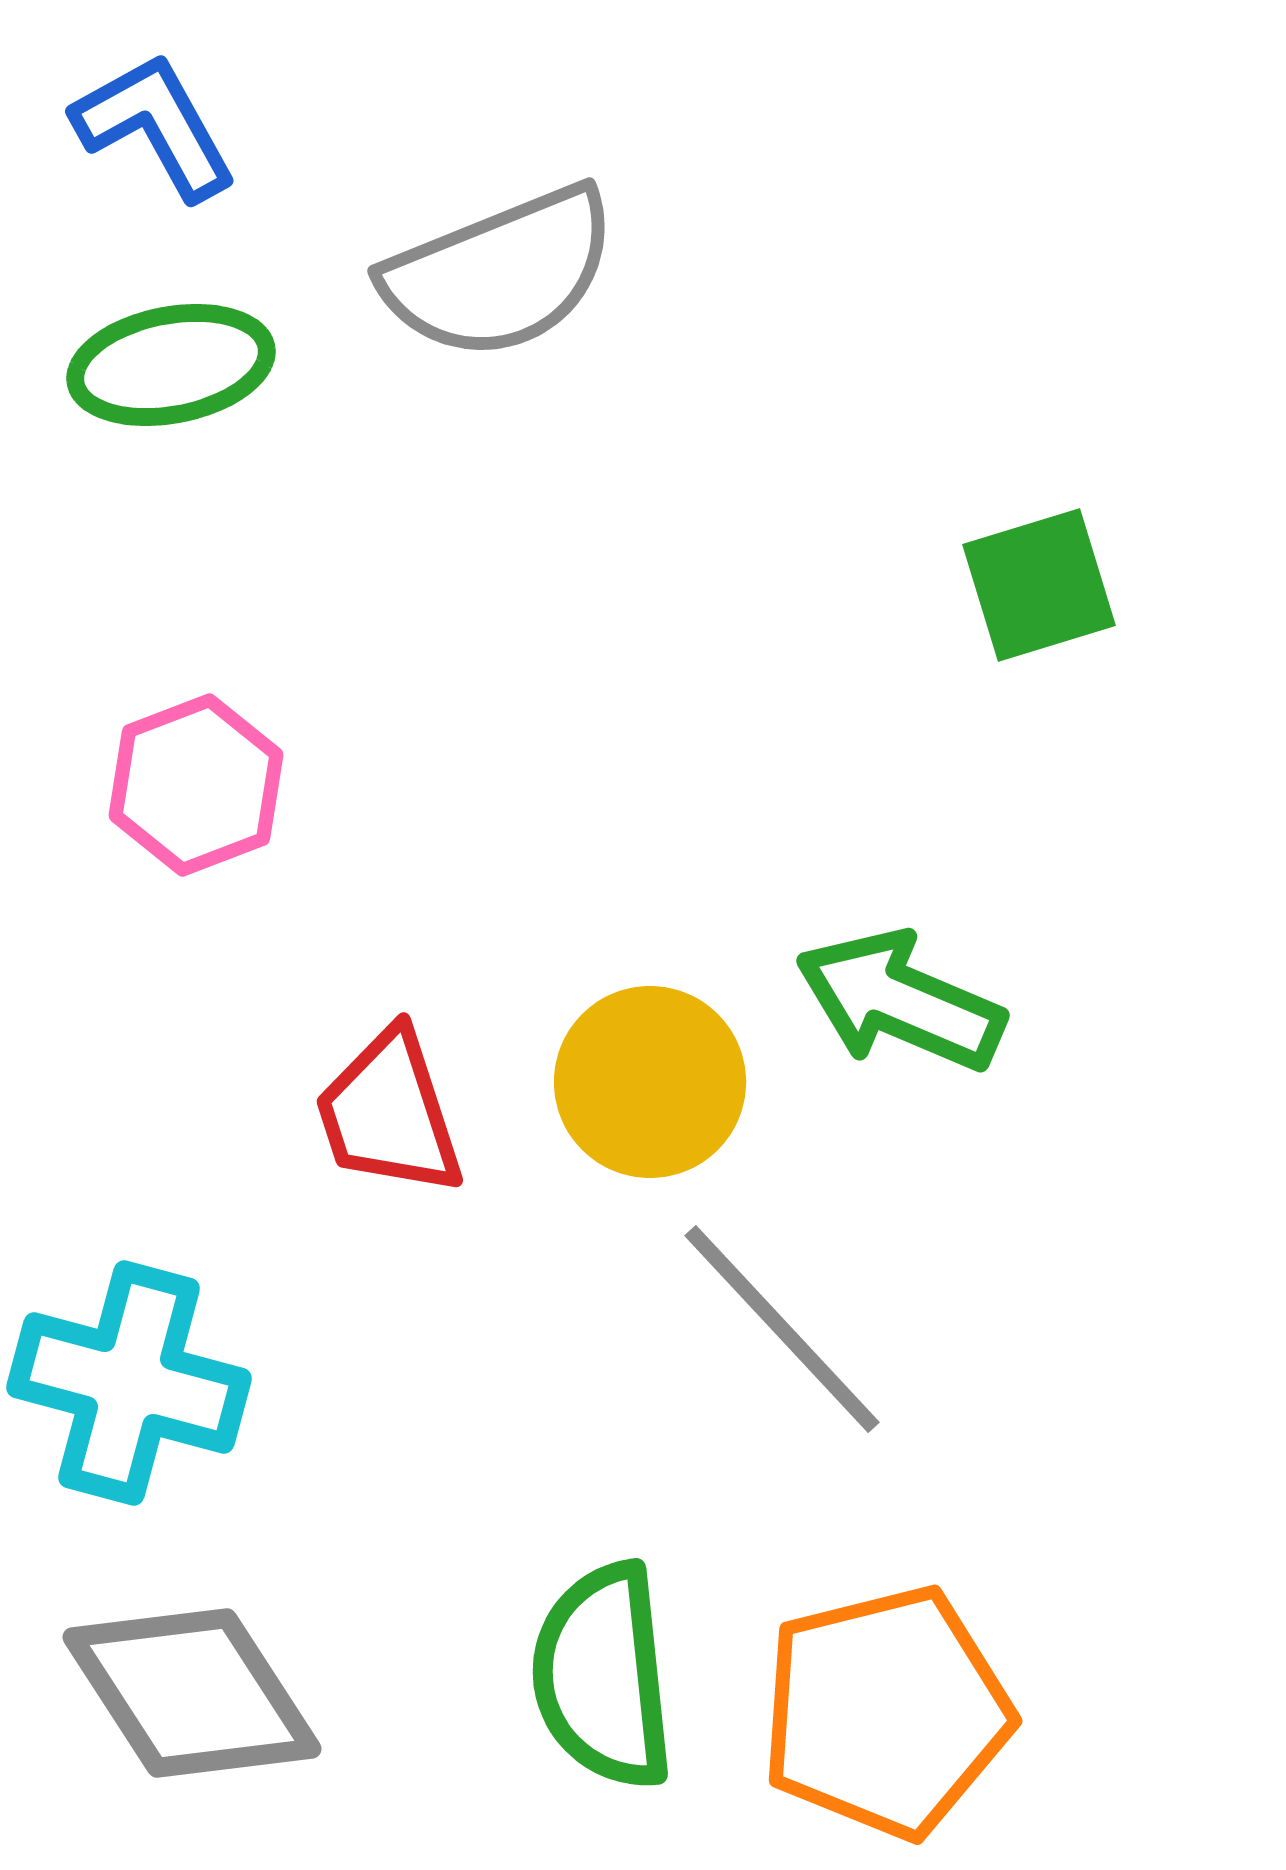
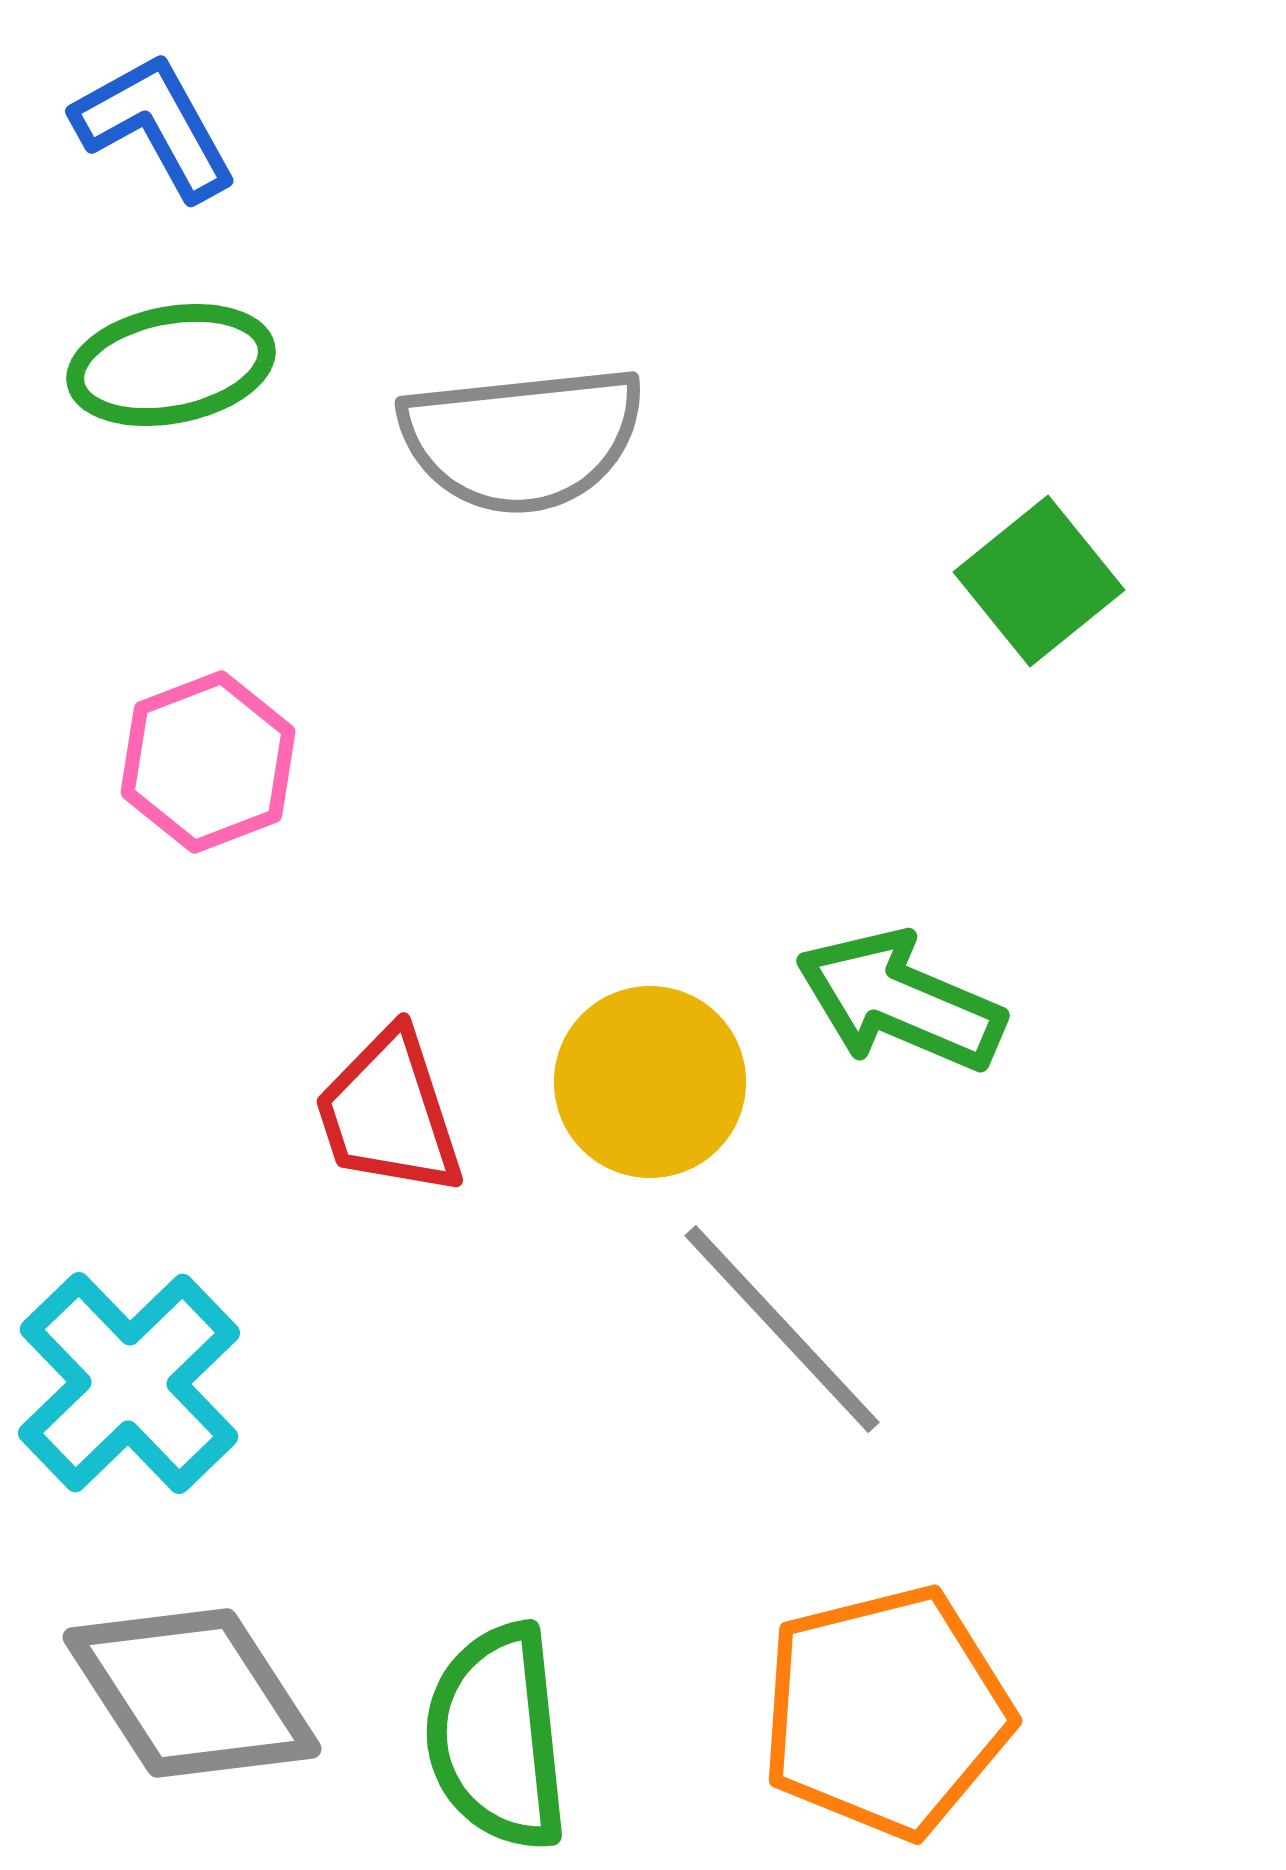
gray semicircle: moved 22 px right, 166 px down; rotated 16 degrees clockwise
green square: moved 4 px up; rotated 22 degrees counterclockwise
pink hexagon: moved 12 px right, 23 px up
cyan cross: rotated 31 degrees clockwise
green semicircle: moved 106 px left, 61 px down
